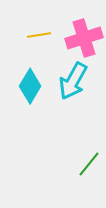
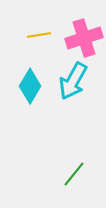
green line: moved 15 px left, 10 px down
